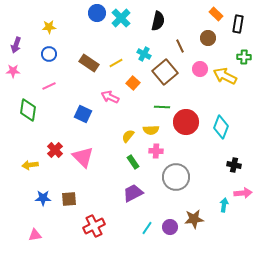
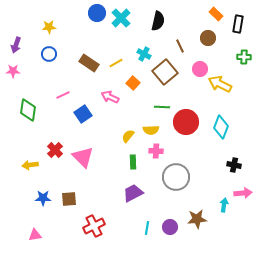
yellow arrow at (225, 76): moved 5 px left, 8 px down
pink line at (49, 86): moved 14 px right, 9 px down
blue square at (83, 114): rotated 30 degrees clockwise
green rectangle at (133, 162): rotated 32 degrees clockwise
brown star at (194, 219): moved 3 px right
cyan line at (147, 228): rotated 24 degrees counterclockwise
